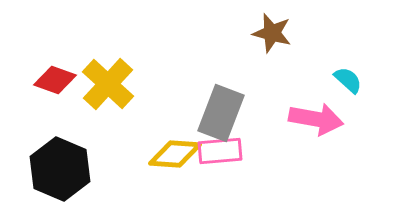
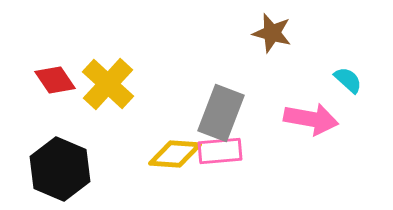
red diamond: rotated 36 degrees clockwise
pink arrow: moved 5 px left
